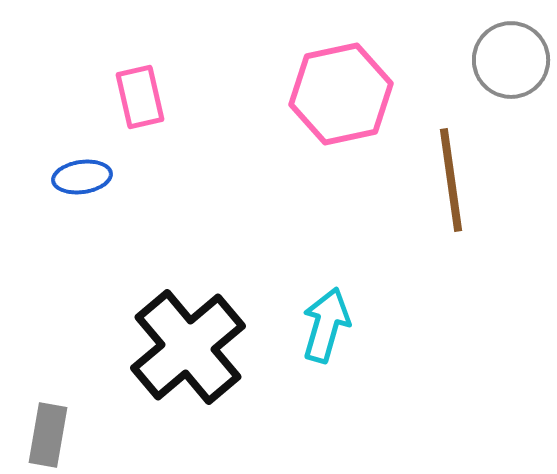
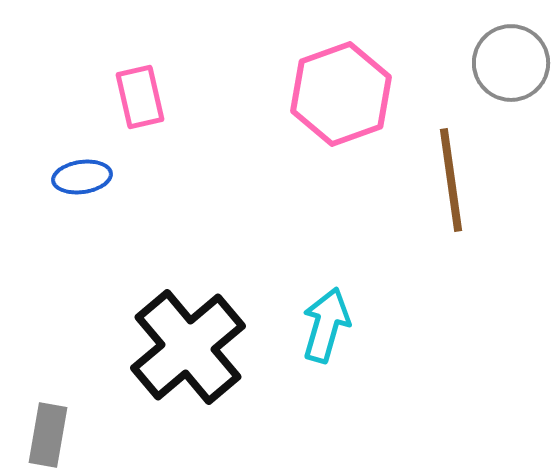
gray circle: moved 3 px down
pink hexagon: rotated 8 degrees counterclockwise
